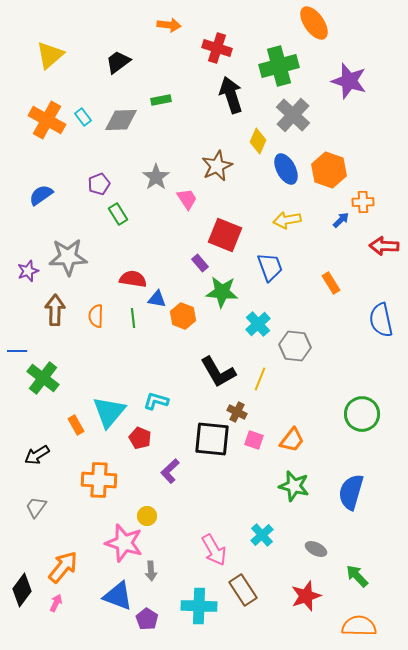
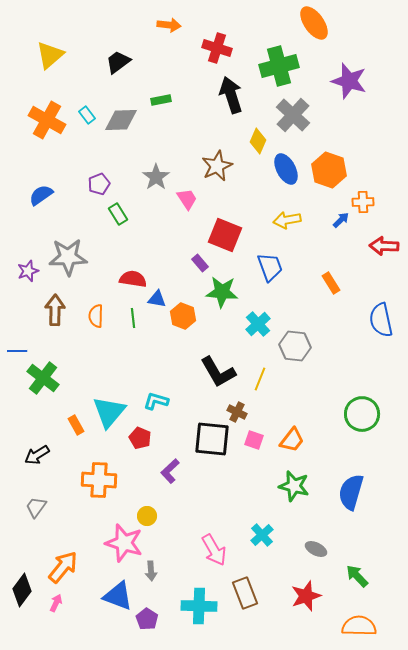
cyan rectangle at (83, 117): moved 4 px right, 2 px up
brown rectangle at (243, 590): moved 2 px right, 3 px down; rotated 12 degrees clockwise
